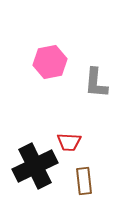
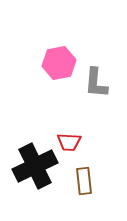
pink hexagon: moved 9 px right, 1 px down
